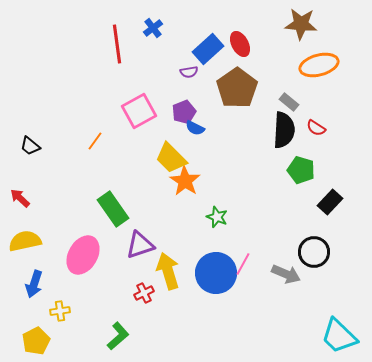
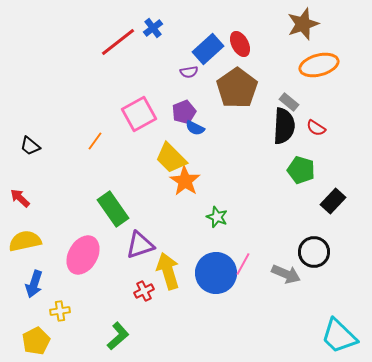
brown star: moved 2 px right; rotated 24 degrees counterclockwise
red line: moved 1 px right, 2 px up; rotated 60 degrees clockwise
pink square: moved 3 px down
black semicircle: moved 4 px up
black rectangle: moved 3 px right, 1 px up
red cross: moved 2 px up
